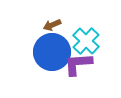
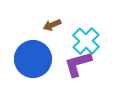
blue circle: moved 19 px left, 7 px down
purple L-shape: rotated 12 degrees counterclockwise
